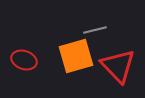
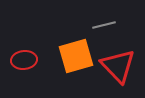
gray line: moved 9 px right, 5 px up
red ellipse: rotated 25 degrees counterclockwise
